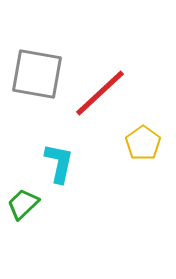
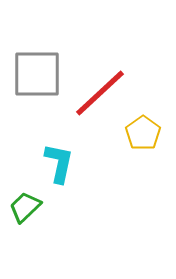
gray square: rotated 10 degrees counterclockwise
yellow pentagon: moved 10 px up
green trapezoid: moved 2 px right, 3 px down
